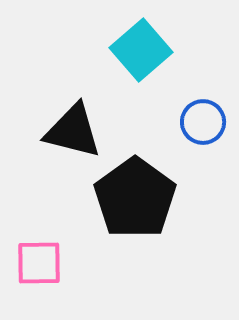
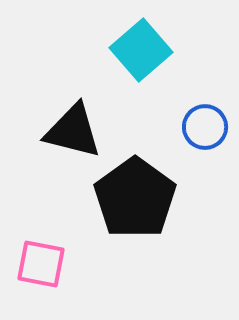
blue circle: moved 2 px right, 5 px down
pink square: moved 2 px right, 1 px down; rotated 12 degrees clockwise
